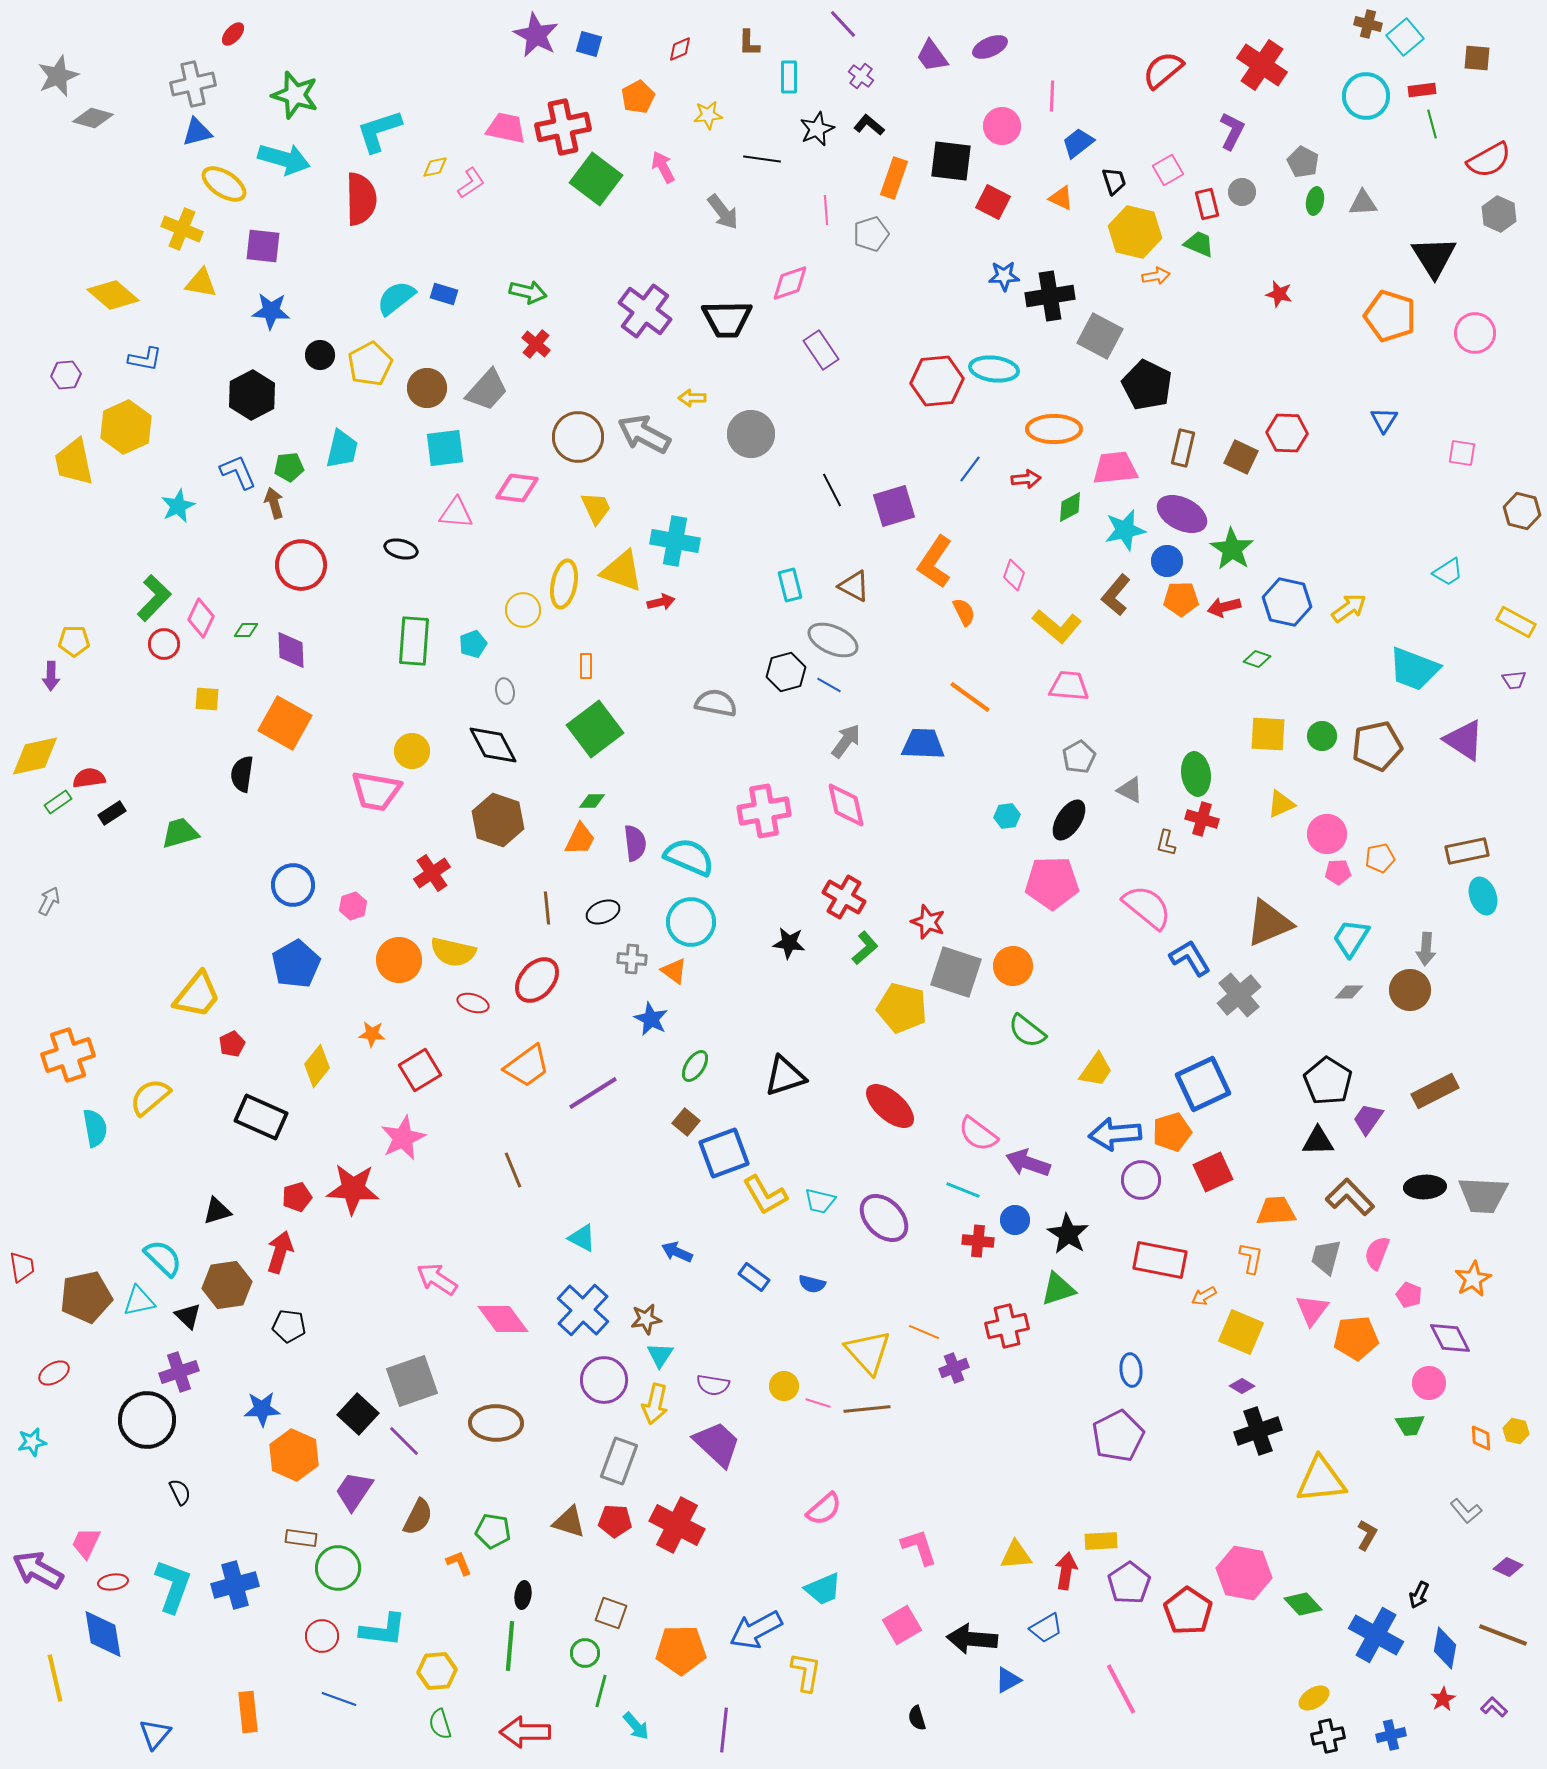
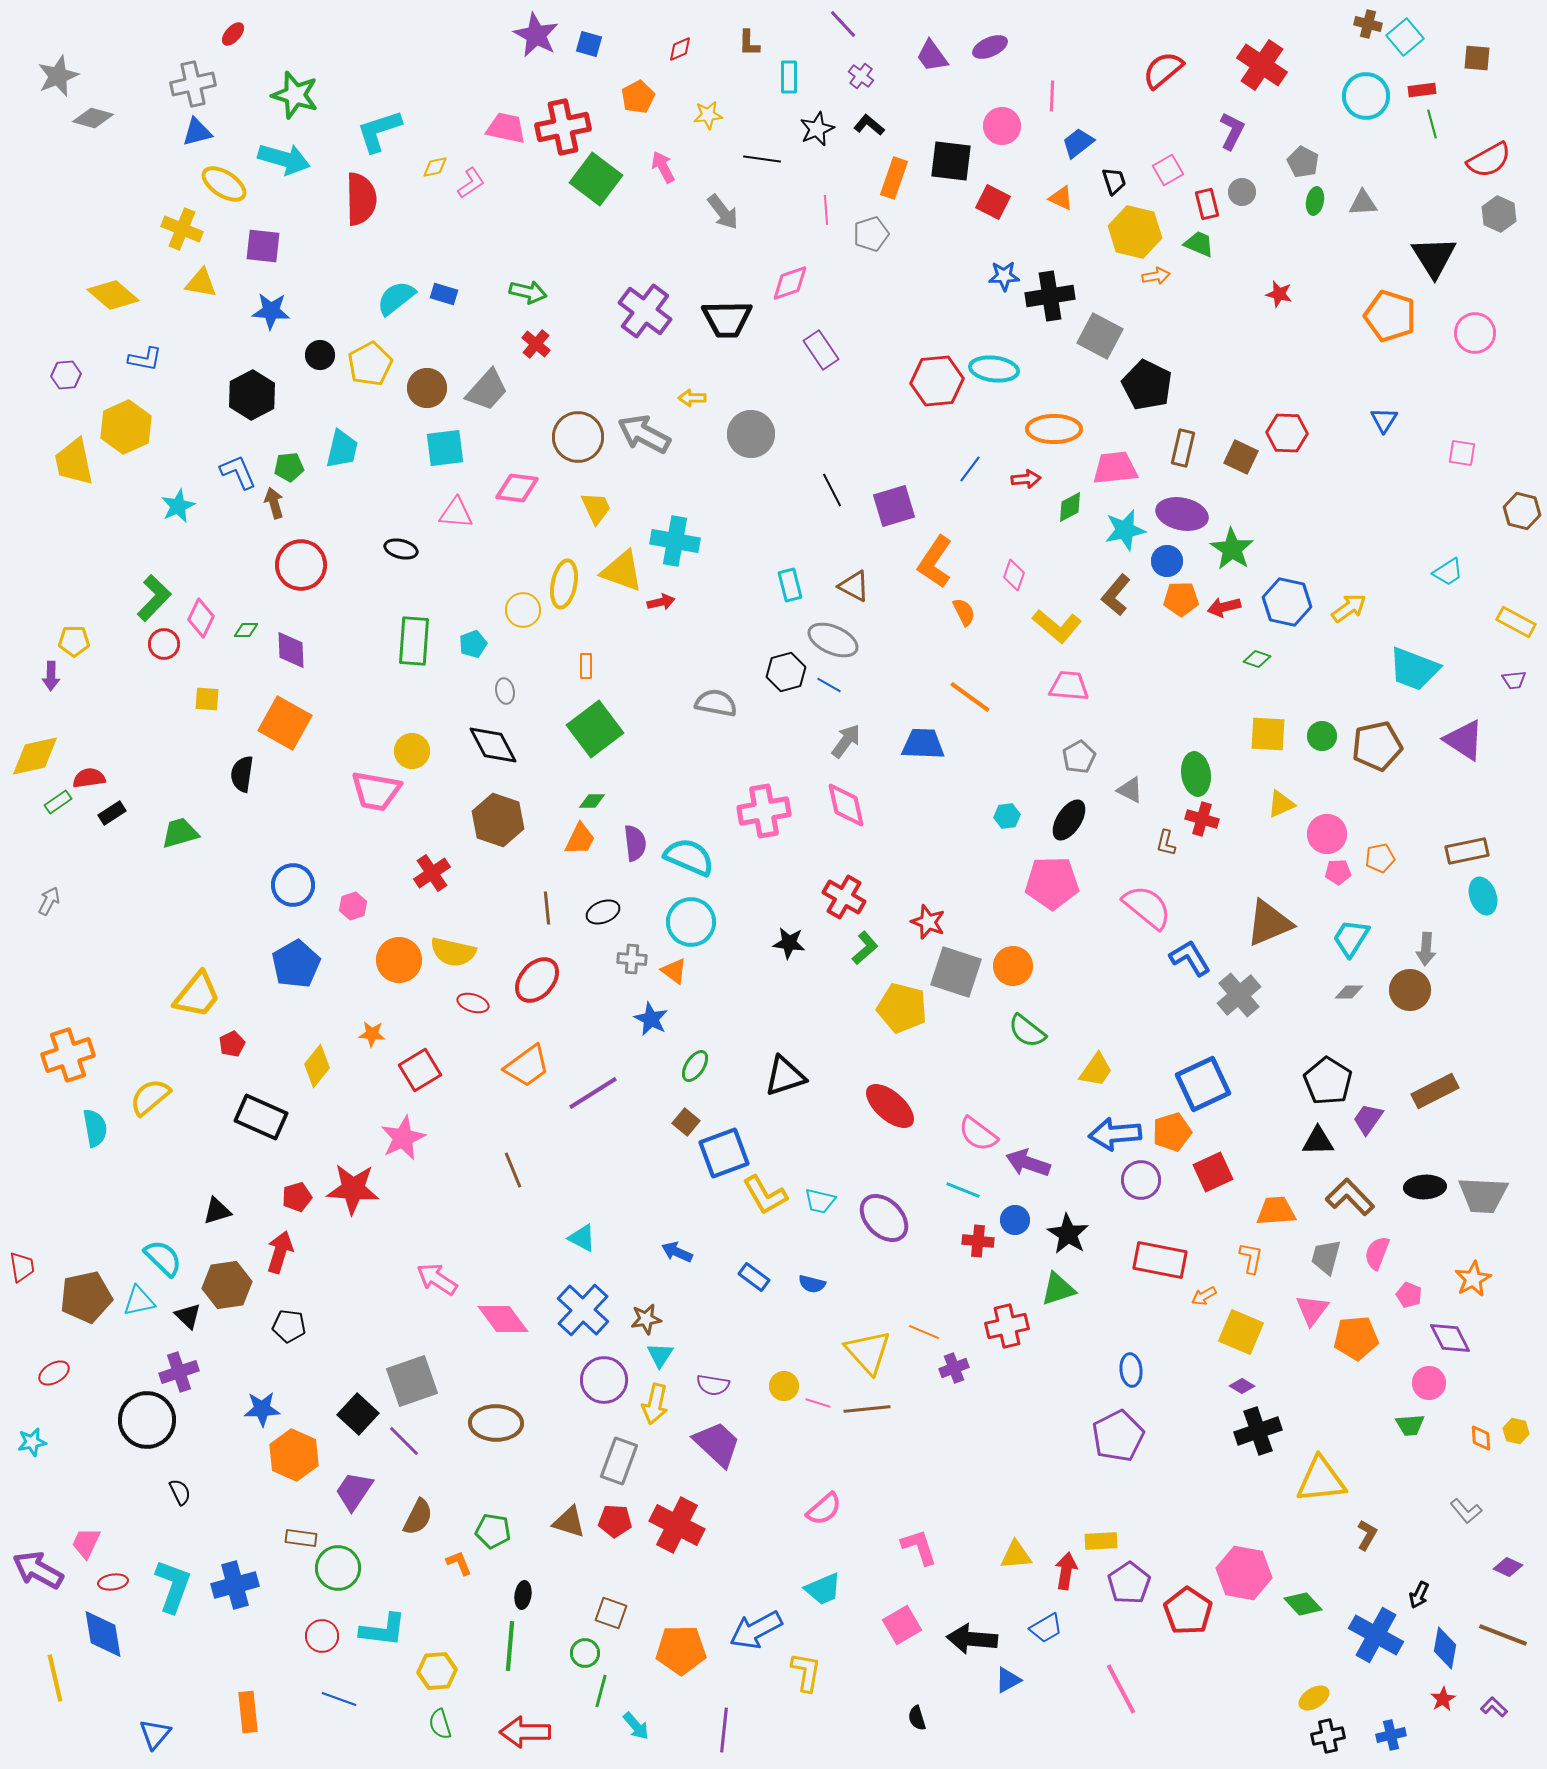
purple ellipse at (1182, 514): rotated 15 degrees counterclockwise
